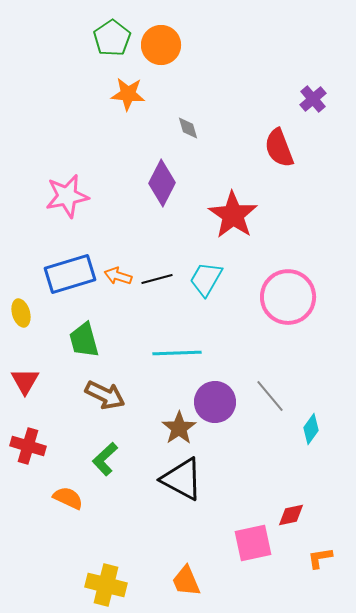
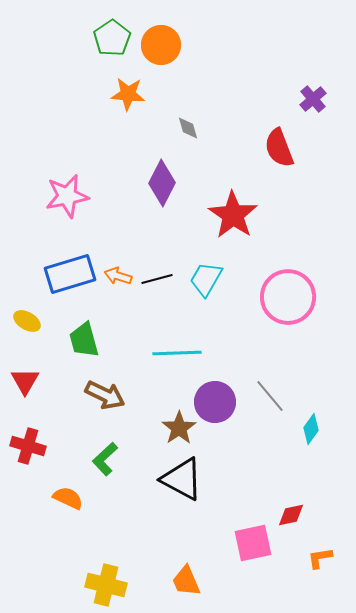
yellow ellipse: moved 6 px right, 8 px down; rotated 44 degrees counterclockwise
